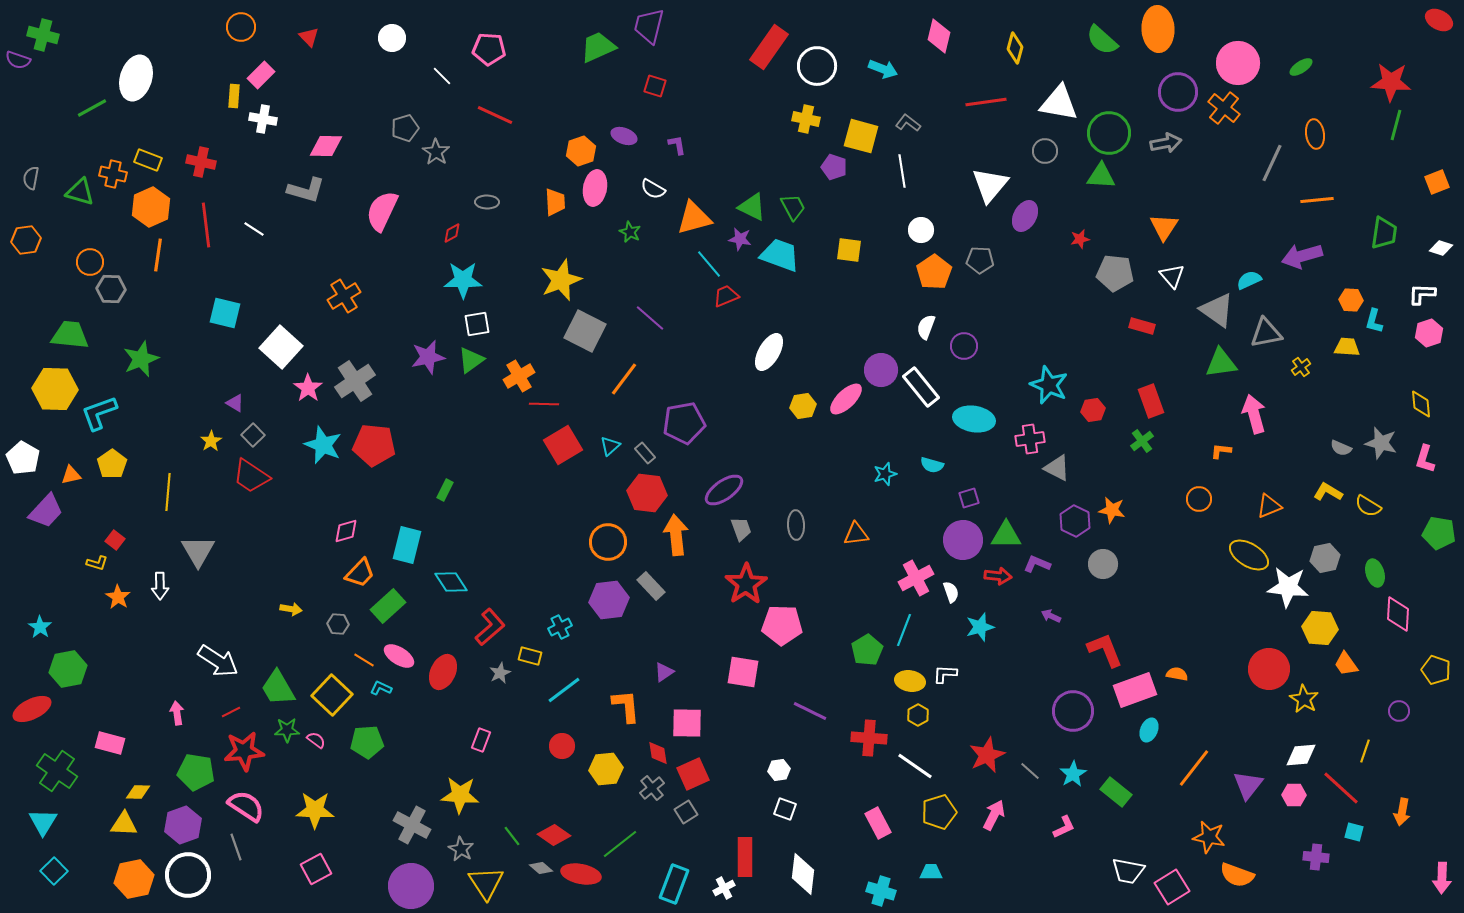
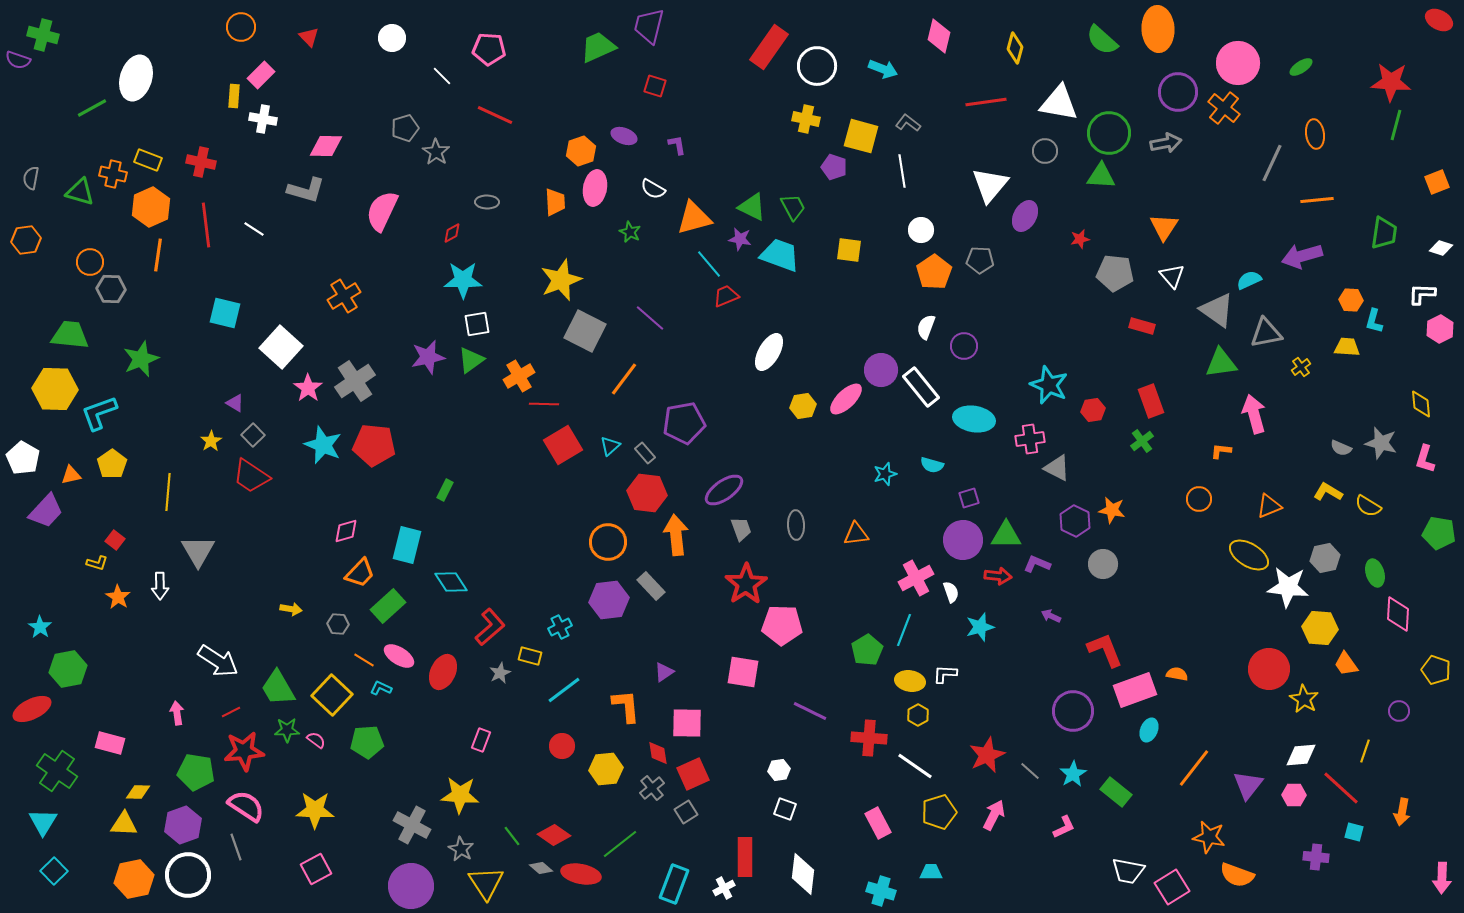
pink hexagon at (1429, 333): moved 11 px right, 4 px up; rotated 8 degrees counterclockwise
